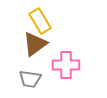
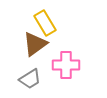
yellow rectangle: moved 5 px right, 2 px down
gray trapezoid: rotated 40 degrees counterclockwise
